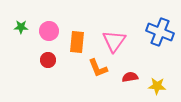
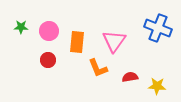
blue cross: moved 2 px left, 4 px up
